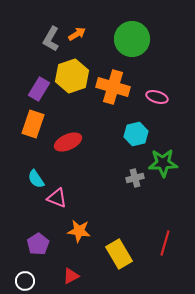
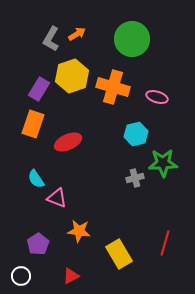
white circle: moved 4 px left, 5 px up
